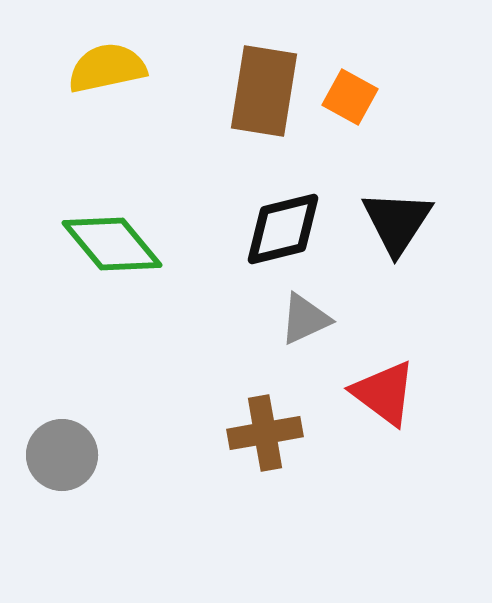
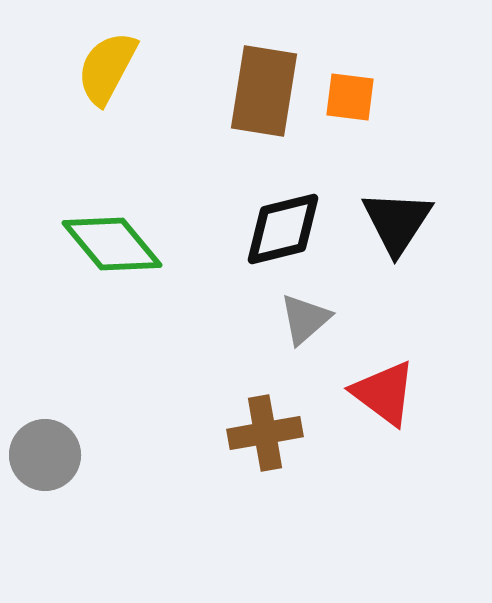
yellow semicircle: rotated 50 degrees counterclockwise
orange square: rotated 22 degrees counterclockwise
gray triangle: rotated 16 degrees counterclockwise
gray circle: moved 17 px left
